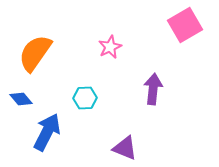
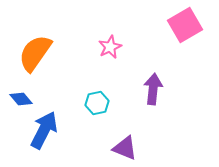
cyan hexagon: moved 12 px right, 5 px down; rotated 10 degrees counterclockwise
blue arrow: moved 3 px left, 2 px up
